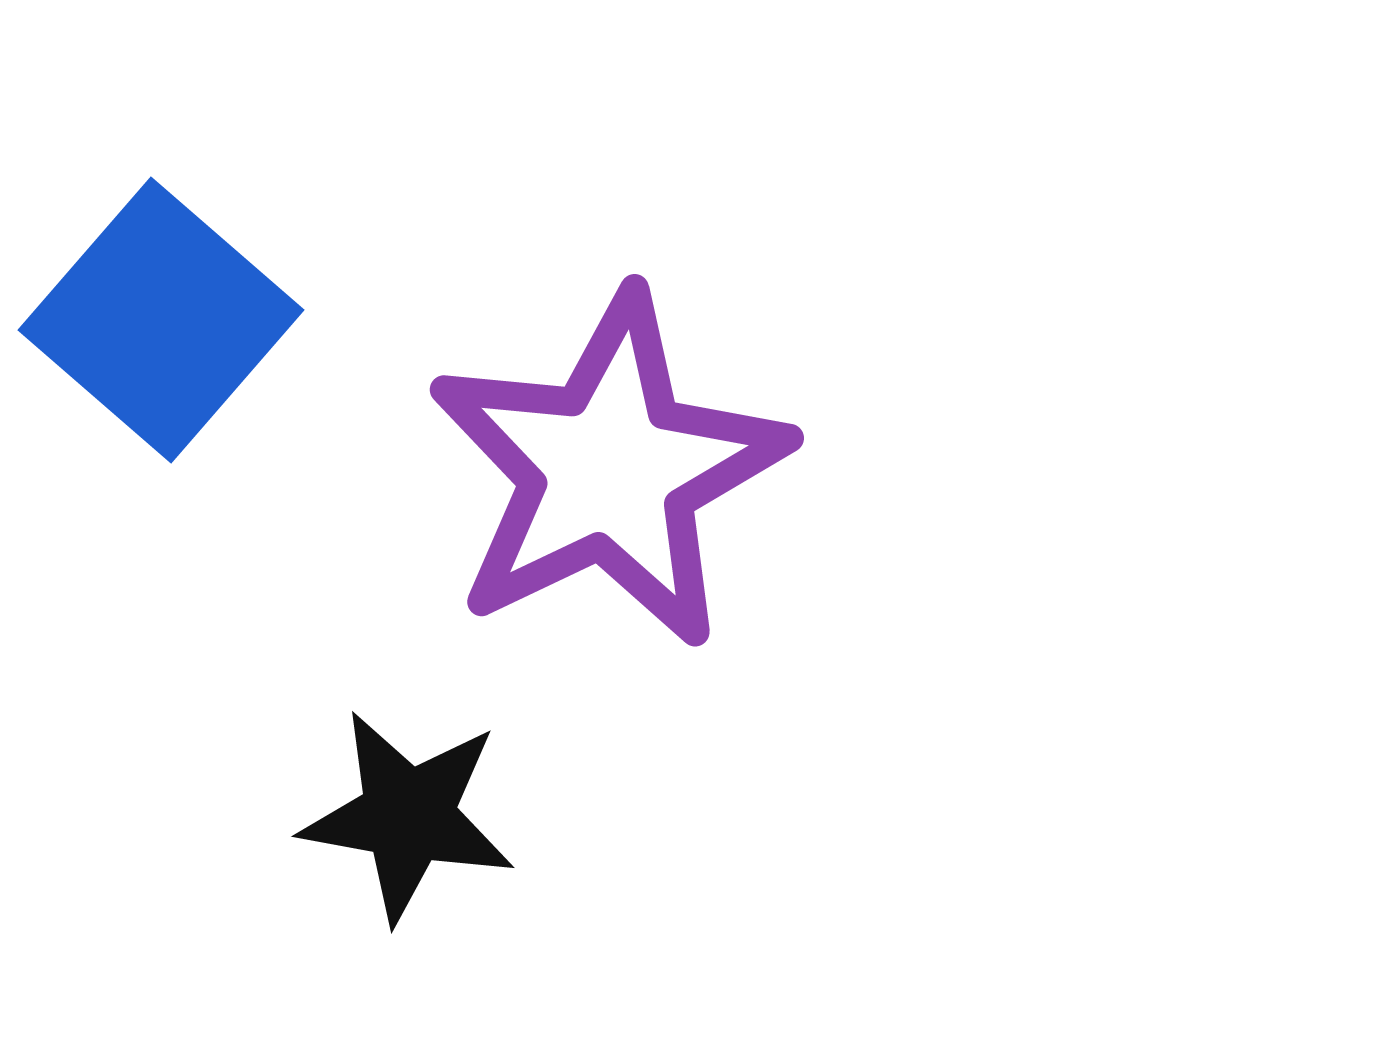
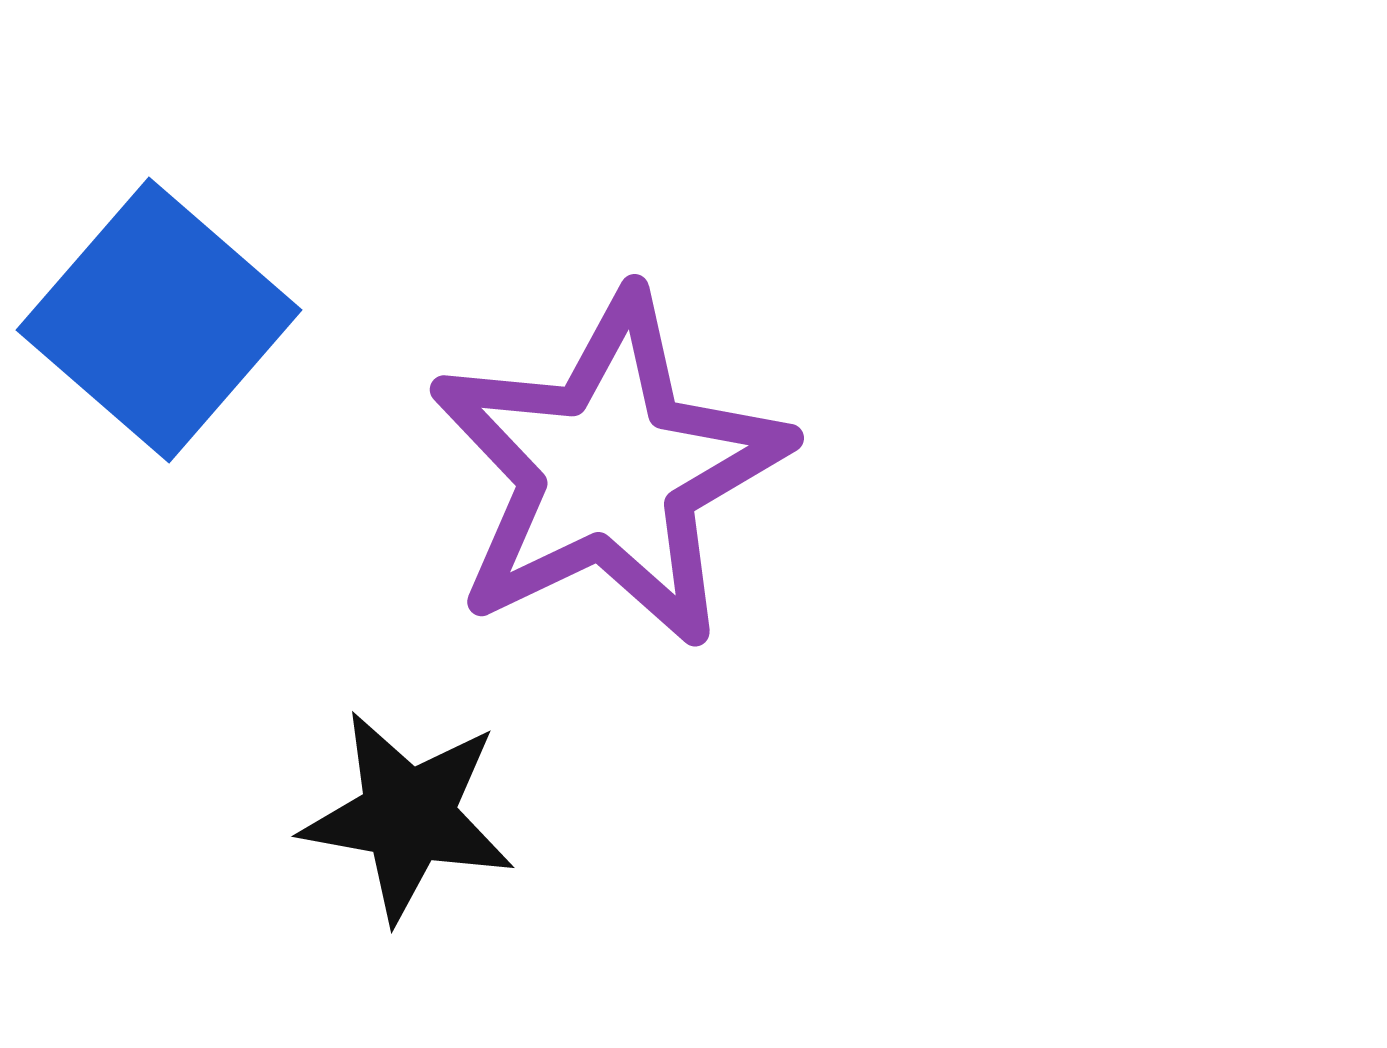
blue square: moved 2 px left
